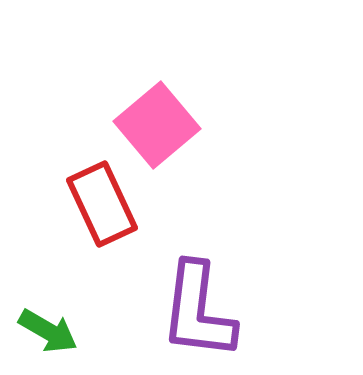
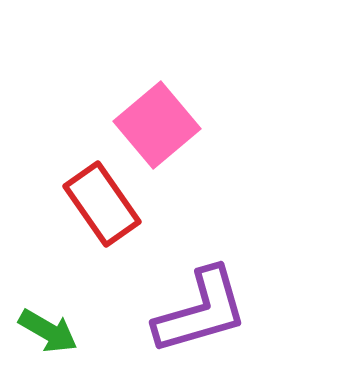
red rectangle: rotated 10 degrees counterclockwise
purple L-shape: moved 3 px right; rotated 113 degrees counterclockwise
